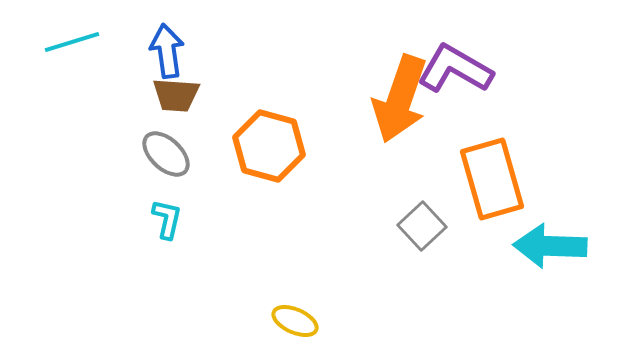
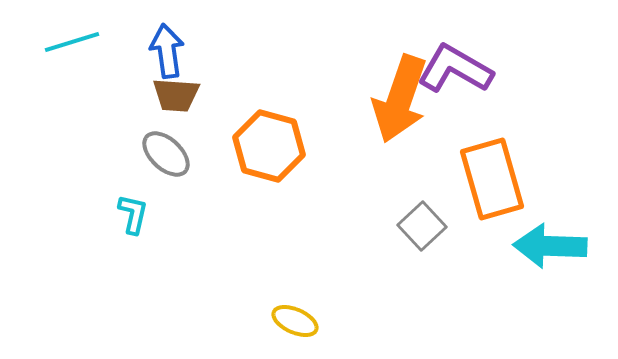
cyan L-shape: moved 34 px left, 5 px up
